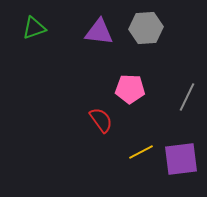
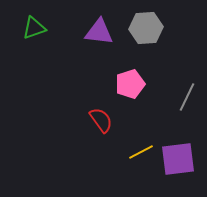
pink pentagon: moved 5 px up; rotated 20 degrees counterclockwise
purple square: moved 3 px left
